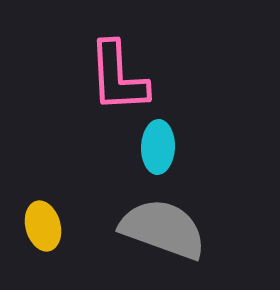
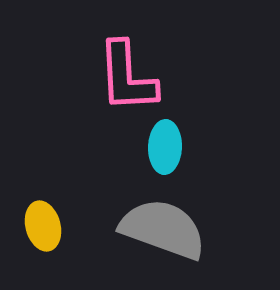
pink L-shape: moved 9 px right
cyan ellipse: moved 7 px right
